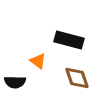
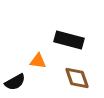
orange triangle: rotated 30 degrees counterclockwise
black semicircle: rotated 30 degrees counterclockwise
